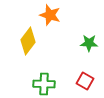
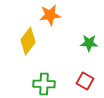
orange star: rotated 25 degrees counterclockwise
